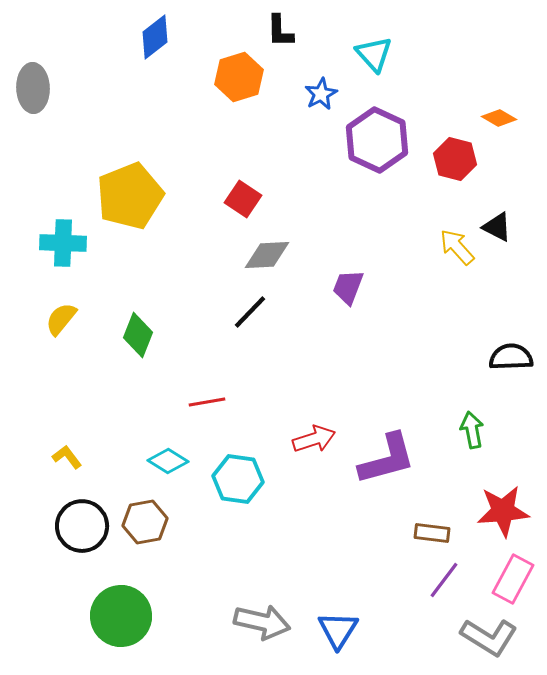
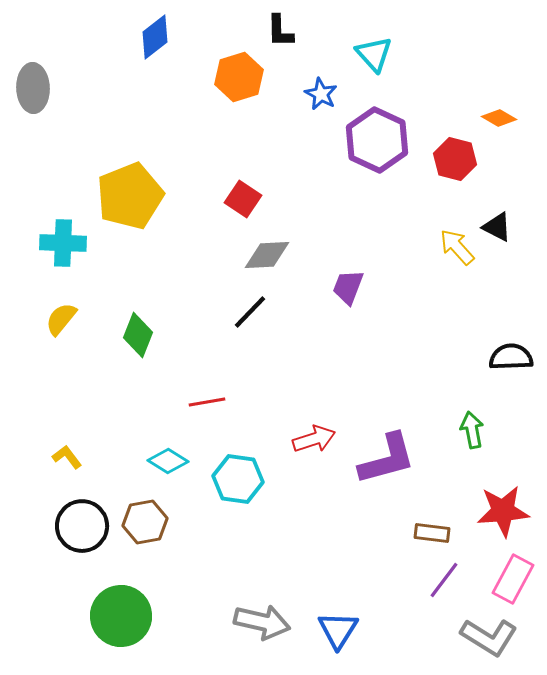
blue star: rotated 16 degrees counterclockwise
